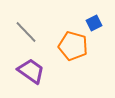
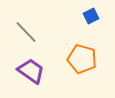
blue square: moved 3 px left, 7 px up
orange pentagon: moved 9 px right, 13 px down
